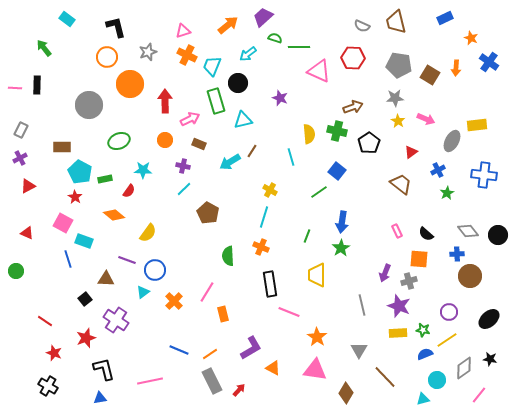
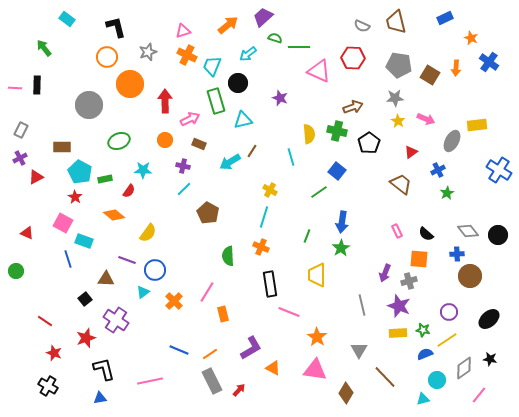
blue cross at (484, 175): moved 15 px right, 5 px up; rotated 25 degrees clockwise
red triangle at (28, 186): moved 8 px right, 9 px up
